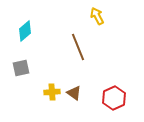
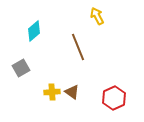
cyan diamond: moved 9 px right
gray square: rotated 18 degrees counterclockwise
brown triangle: moved 2 px left, 1 px up
